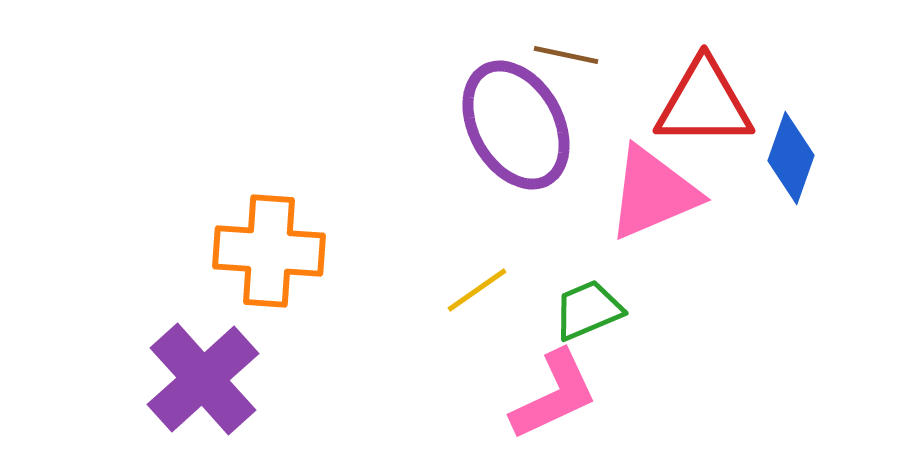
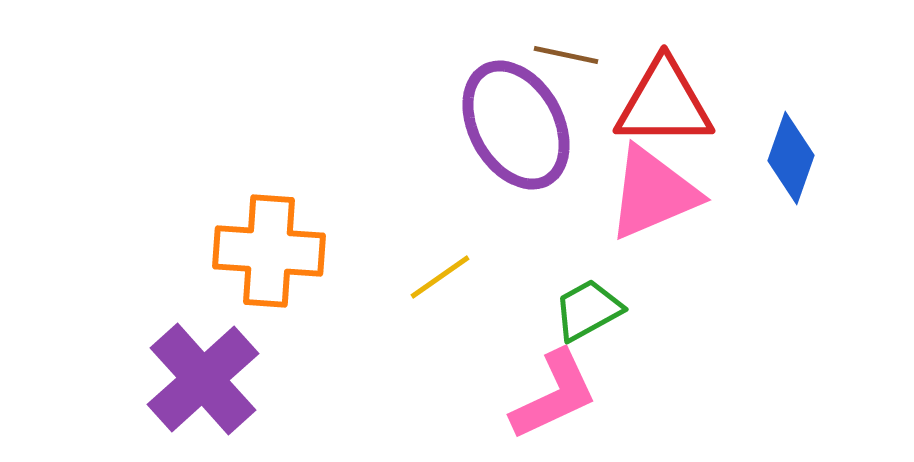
red triangle: moved 40 px left
yellow line: moved 37 px left, 13 px up
green trapezoid: rotated 6 degrees counterclockwise
